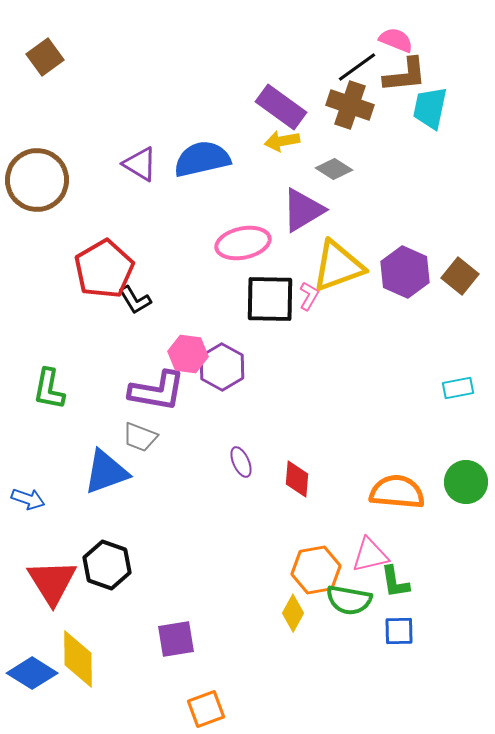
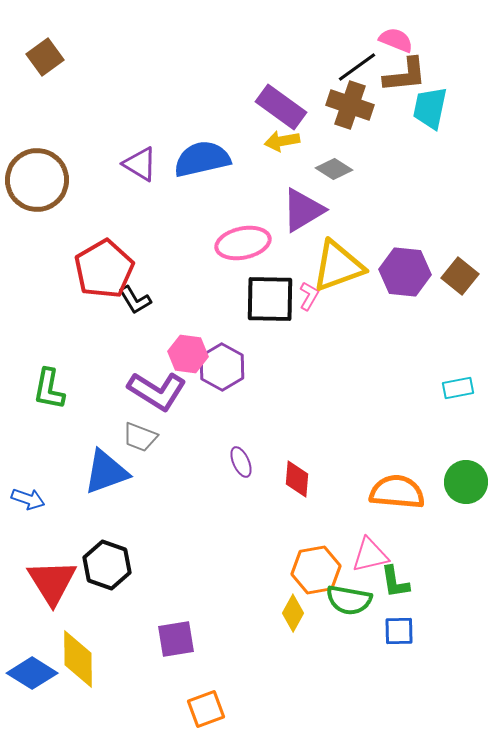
purple hexagon at (405, 272): rotated 18 degrees counterclockwise
purple L-shape at (157, 391): rotated 22 degrees clockwise
